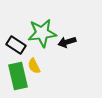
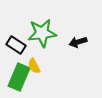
black arrow: moved 11 px right
green rectangle: moved 1 px right, 1 px down; rotated 36 degrees clockwise
